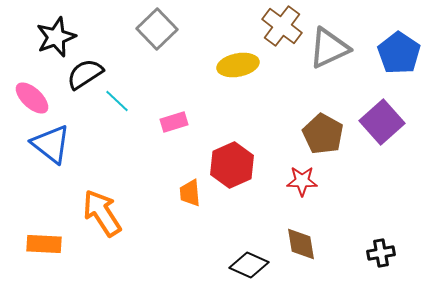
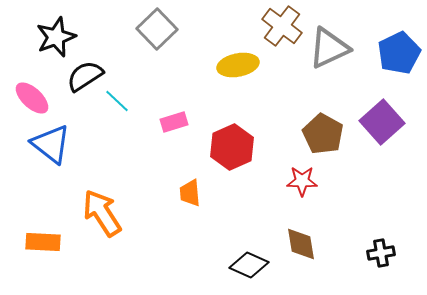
blue pentagon: rotated 12 degrees clockwise
black semicircle: moved 2 px down
red hexagon: moved 18 px up
orange rectangle: moved 1 px left, 2 px up
